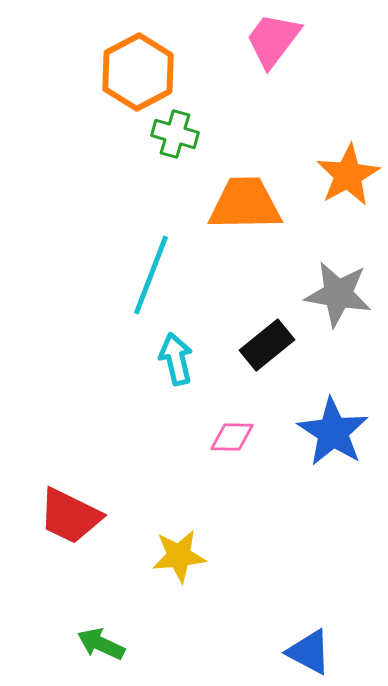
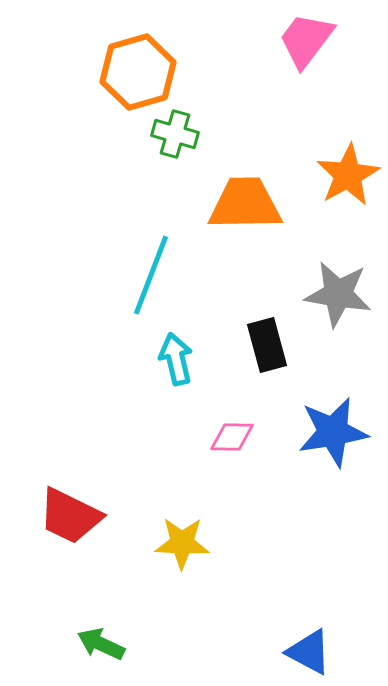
pink trapezoid: moved 33 px right
orange hexagon: rotated 12 degrees clockwise
black rectangle: rotated 66 degrees counterclockwise
blue star: rotated 30 degrees clockwise
yellow star: moved 3 px right, 13 px up; rotated 8 degrees clockwise
